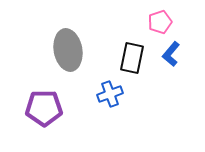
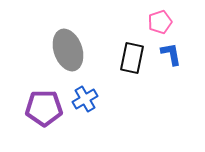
gray ellipse: rotated 9 degrees counterclockwise
blue L-shape: rotated 130 degrees clockwise
blue cross: moved 25 px left, 5 px down; rotated 10 degrees counterclockwise
